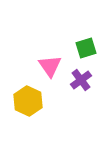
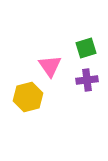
purple cross: moved 6 px right; rotated 30 degrees clockwise
yellow hexagon: moved 4 px up; rotated 20 degrees clockwise
